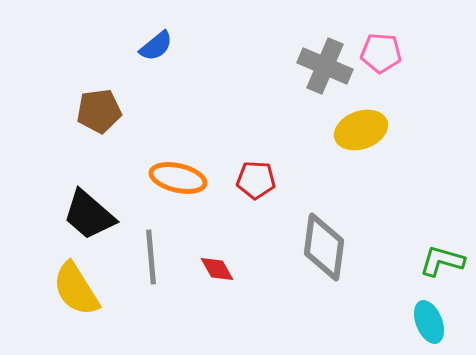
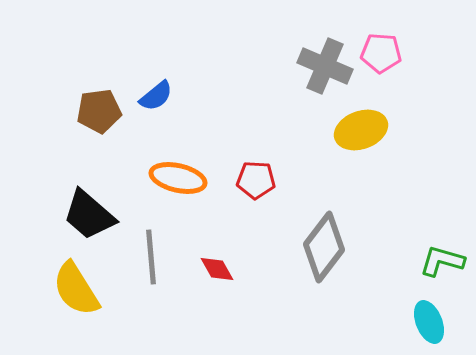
blue semicircle: moved 50 px down
gray diamond: rotated 30 degrees clockwise
